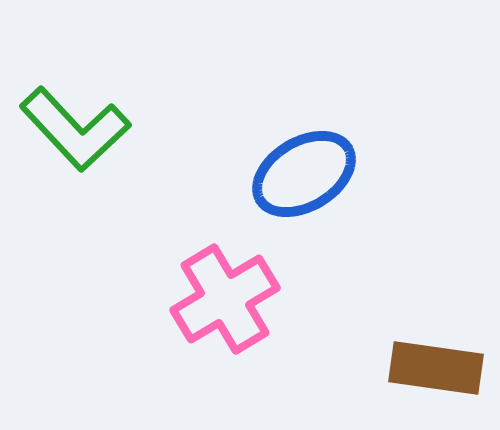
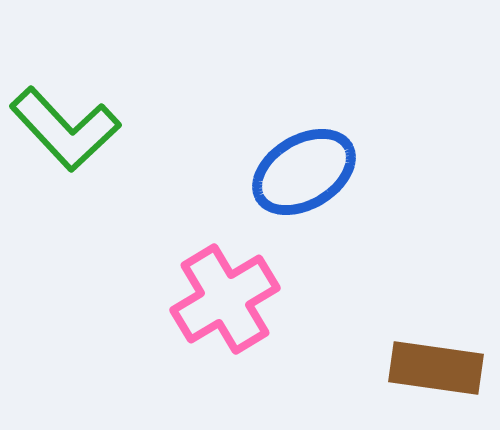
green L-shape: moved 10 px left
blue ellipse: moved 2 px up
